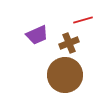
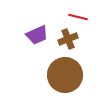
red line: moved 5 px left, 3 px up; rotated 30 degrees clockwise
brown cross: moved 1 px left, 4 px up
